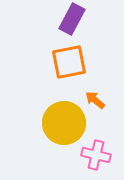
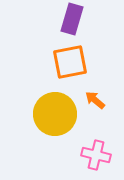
purple rectangle: rotated 12 degrees counterclockwise
orange square: moved 1 px right
yellow circle: moved 9 px left, 9 px up
